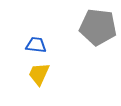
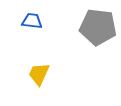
blue trapezoid: moved 4 px left, 24 px up
